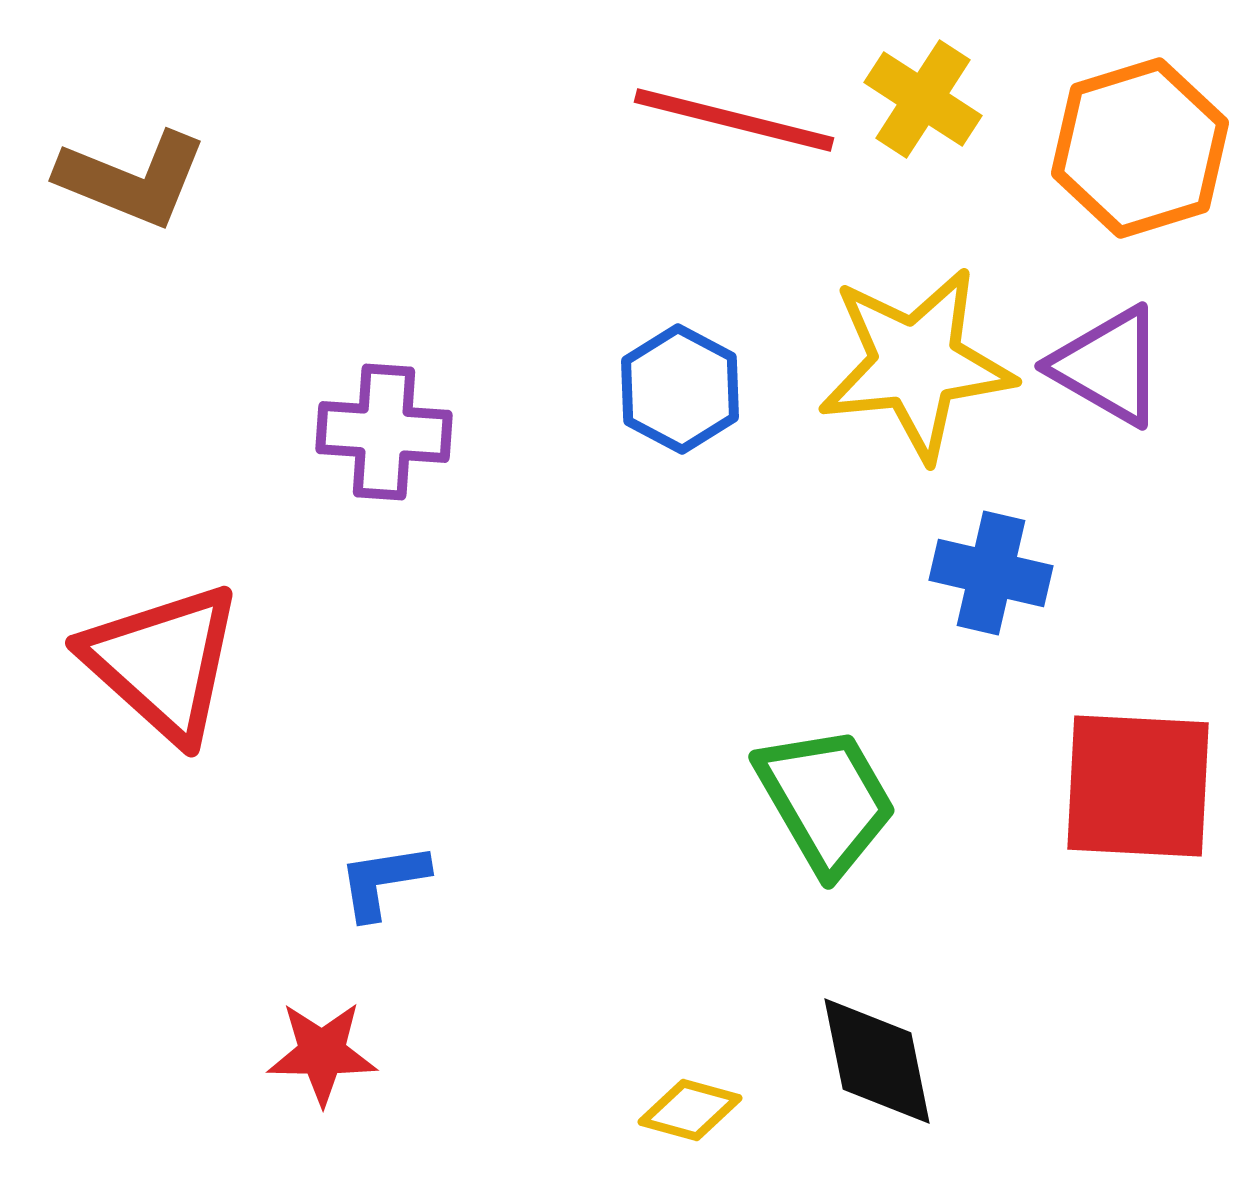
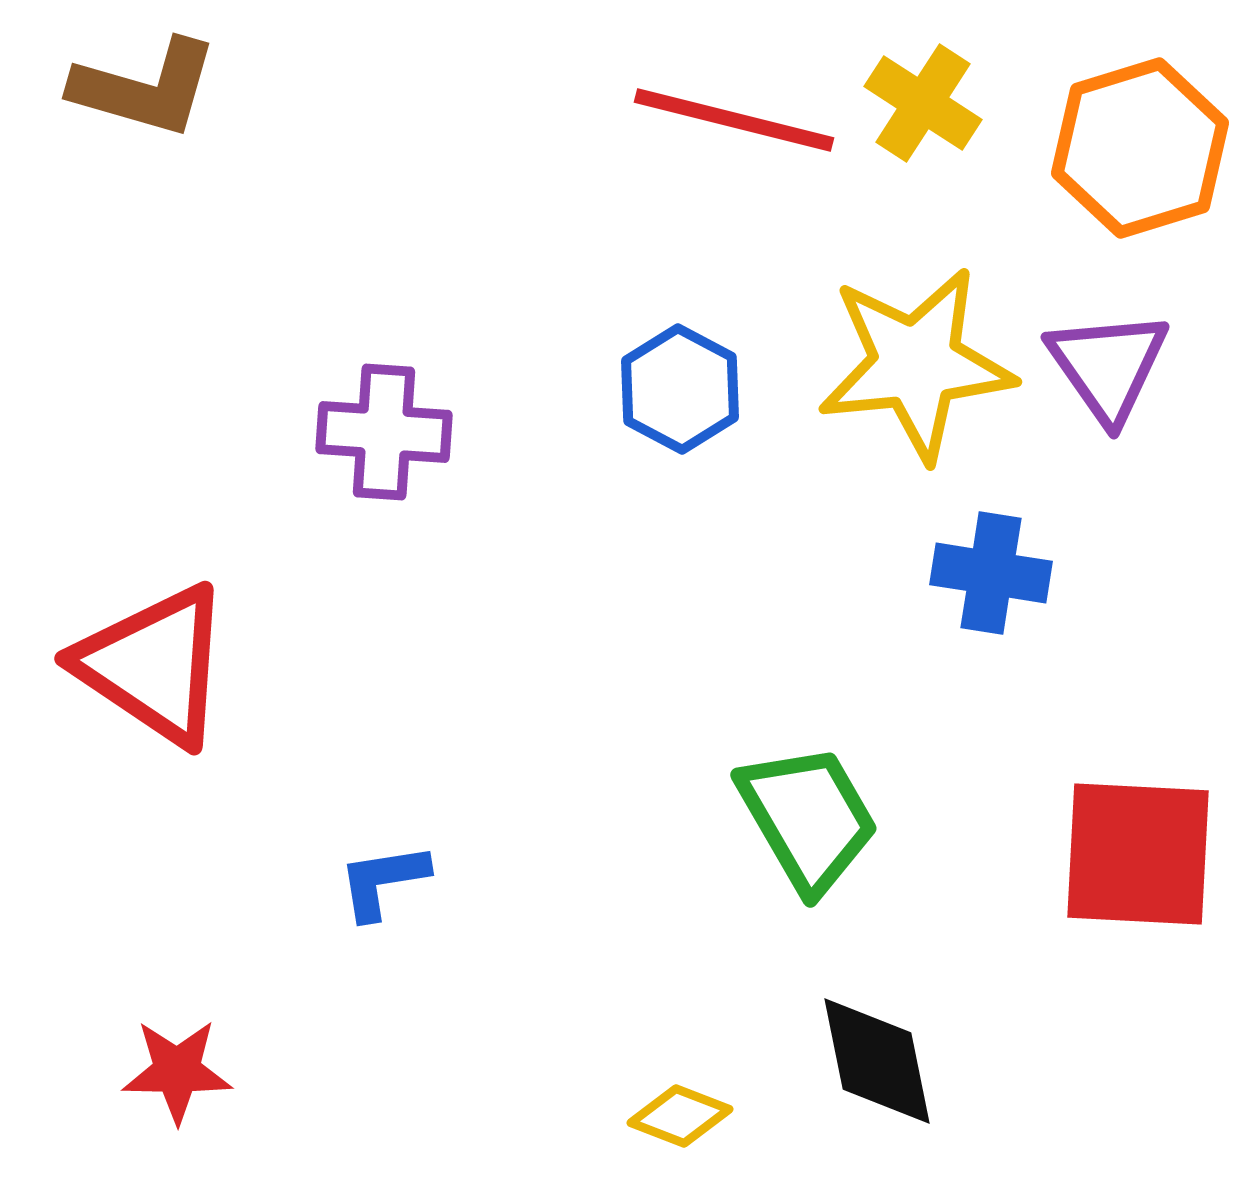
yellow cross: moved 4 px down
brown L-shape: moved 13 px right, 91 px up; rotated 6 degrees counterclockwise
purple triangle: rotated 25 degrees clockwise
blue cross: rotated 4 degrees counterclockwise
red triangle: moved 9 px left, 3 px down; rotated 8 degrees counterclockwise
red square: moved 68 px down
green trapezoid: moved 18 px left, 18 px down
red star: moved 145 px left, 18 px down
yellow diamond: moved 10 px left, 6 px down; rotated 6 degrees clockwise
